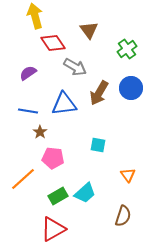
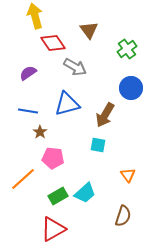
brown arrow: moved 6 px right, 22 px down
blue triangle: moved 3 px right; rotated 8 degrees counterclockwise
